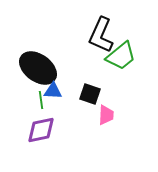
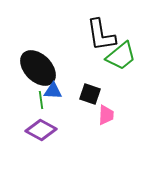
black L-shape: rotated 33 degrees counterclockwise
black ellipse: rotated 9 degrees clockwise
purple diamond: rotated 40 degrees clockwise
